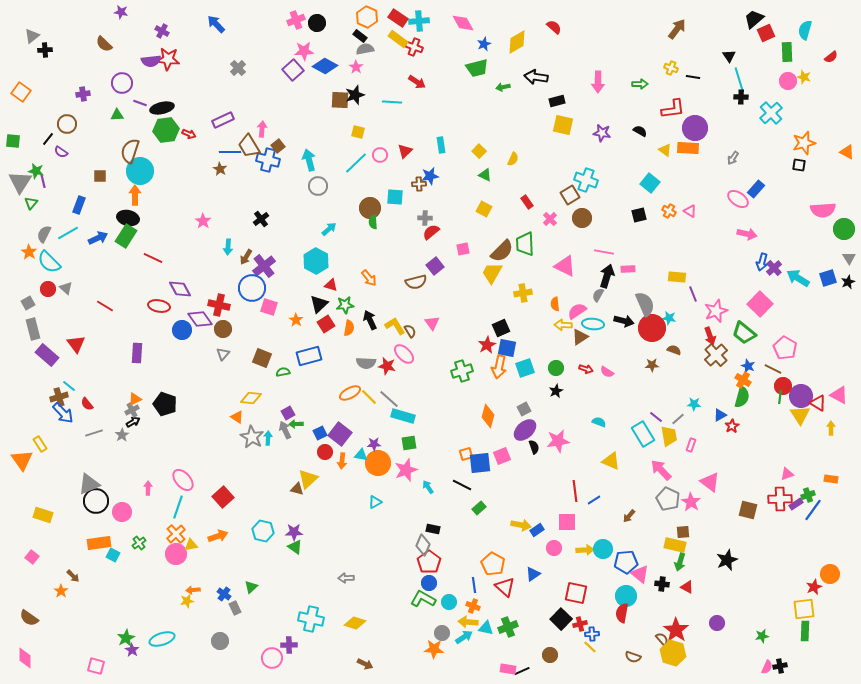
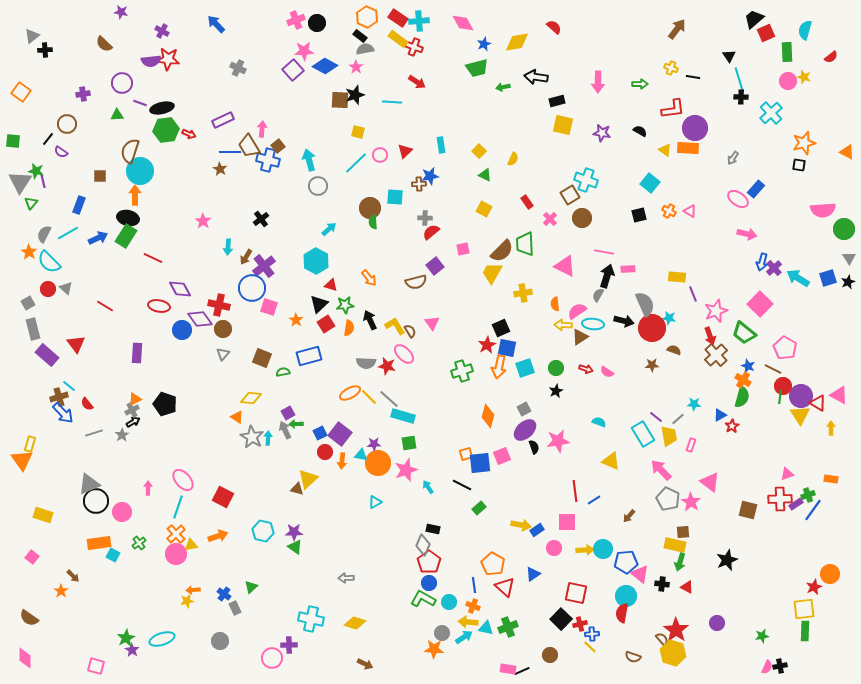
yellow diamond at (517, 42): rotated 20 degrees clockwise
gray cross at (238, 68): rotated 21 degrees counterclockwise
yellow rectangle at (40, 444): moved 10 px left; rotated 49 degrees clockwise
red square at (223, 497): rotated 20 degrees counterclockwise
